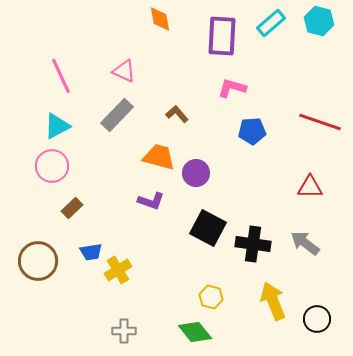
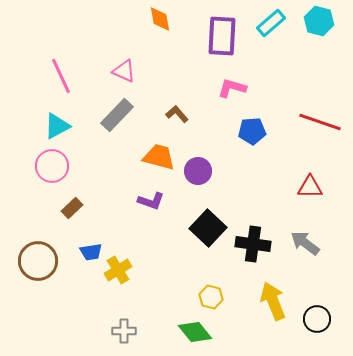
purple circle: moved 2 px right, 2 px up
black square: rotated 15 degrees clockwise
